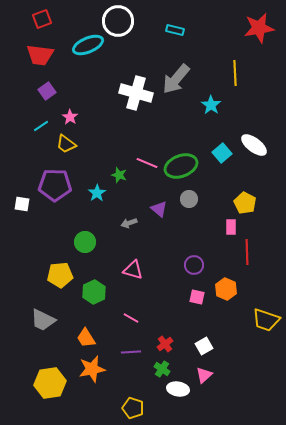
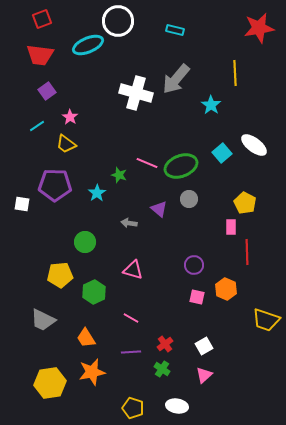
cyan line at (41, 126): moved 4 px left
gray arrow at (129, 223): rotated 28 degrees clockwise
orange star at (92, 369): moved 3 px down
white ellipse at (178, 389): moved 1 px left, 17 px down
